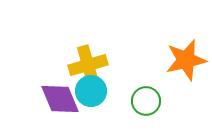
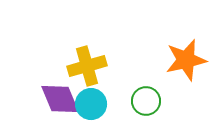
yellow cross: moved 1 px left, 1 px down
cyan circle: moved 13 px down
